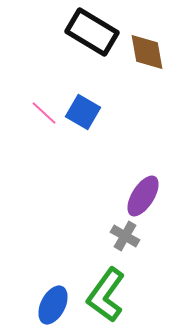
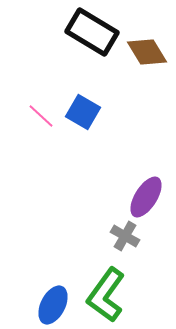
brown diamond: rotated 21 degrees counterclockwise
pink line: moved 3 px left, 3 px down
purple ellipse: moved 3 px right, 1 px down
